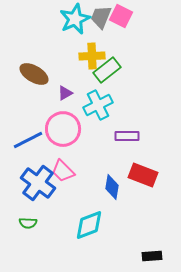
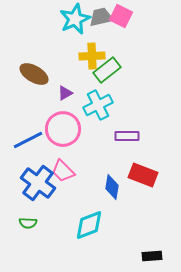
gray trapezoid: rotated 55 degrees clockwise
